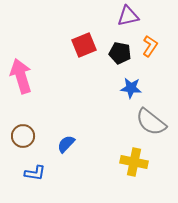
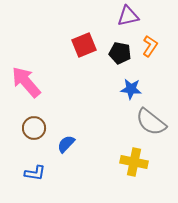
pink arrow: moved 5 px right, 6 px down; rotated 24 degrees counterclockwise
blue star: moved 1 px down
brown circle: moved 11 px right, 8 px up
